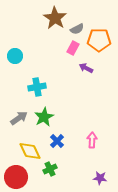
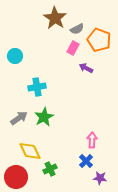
orange pentagon: rotated 20 degrees clockwise
blue cross: moved 29 px right, 20 px down
